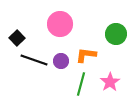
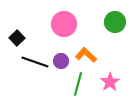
pink circle: moved 4 px right
green circle: moved 1 px left, 12 px up
orange L-shape: rotated 35 degrees clockwise
black line: moved 1 px right, 2 px down
green line: moved 3 px left
